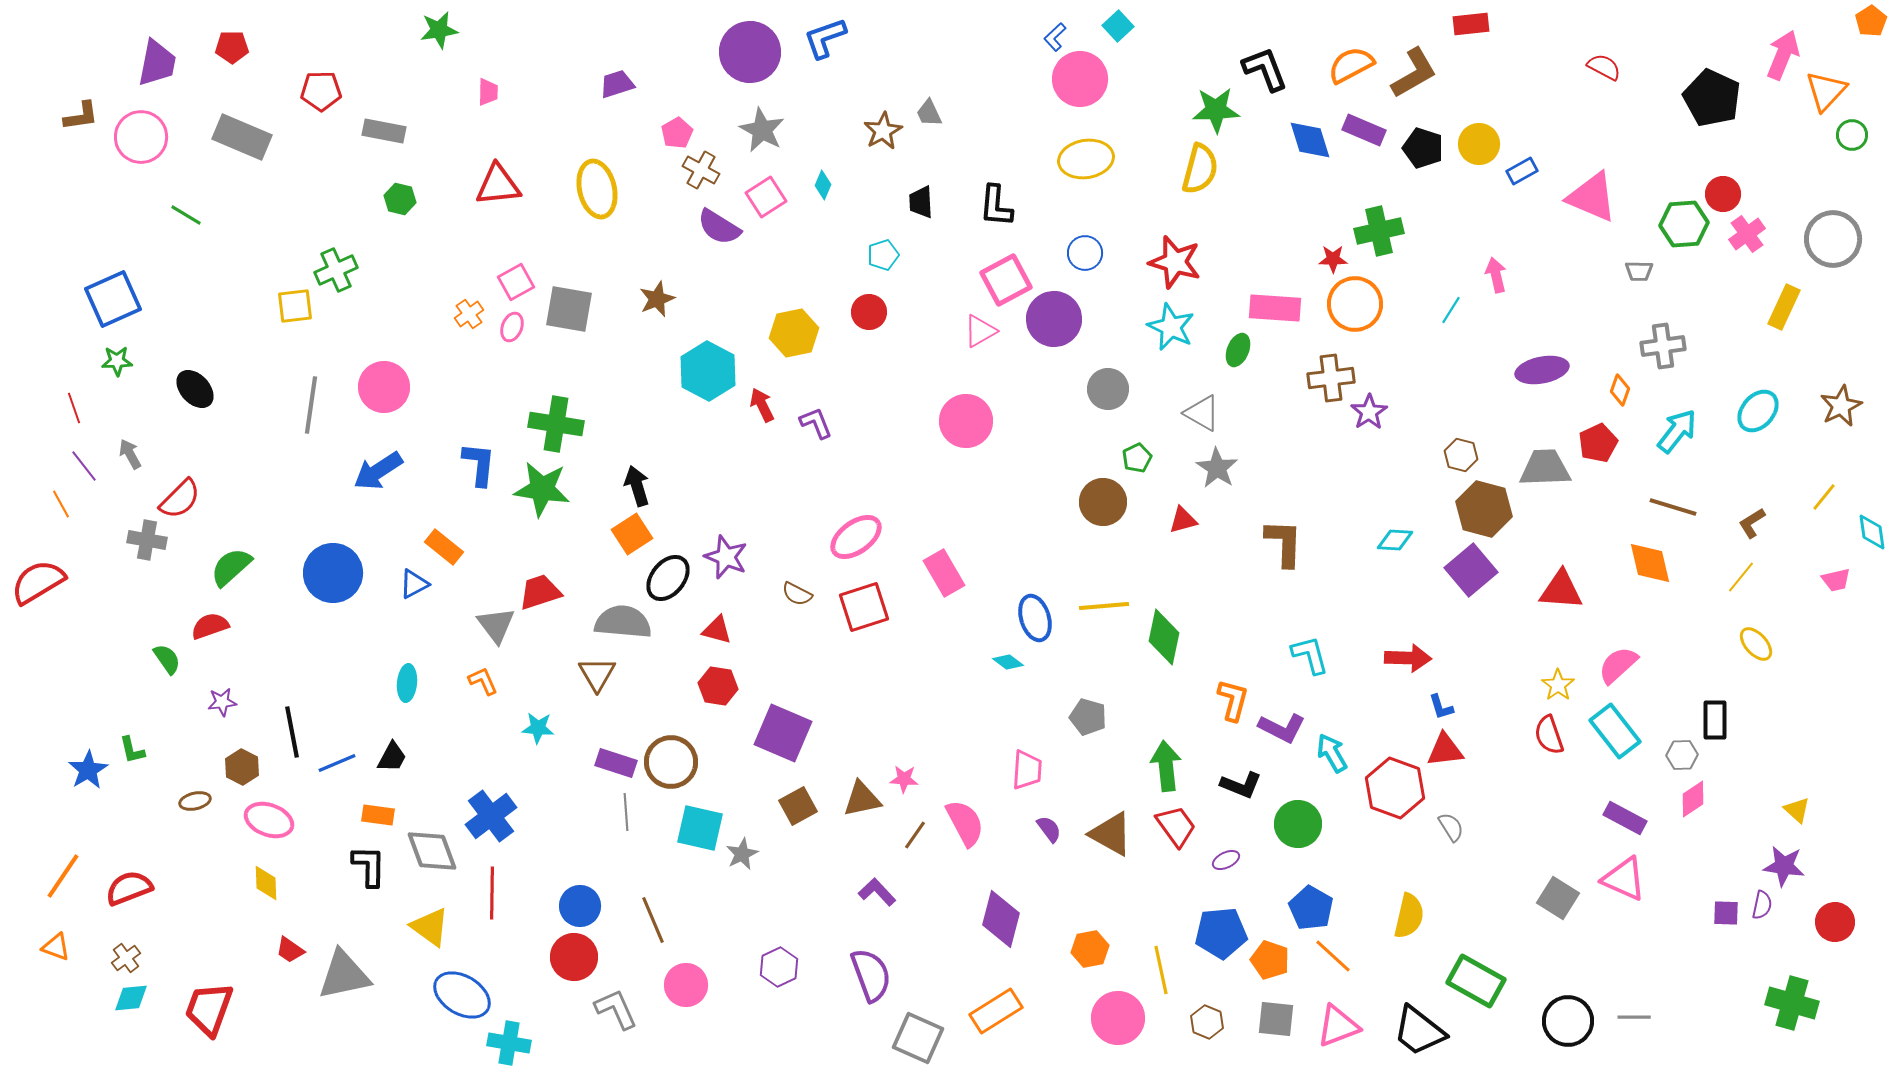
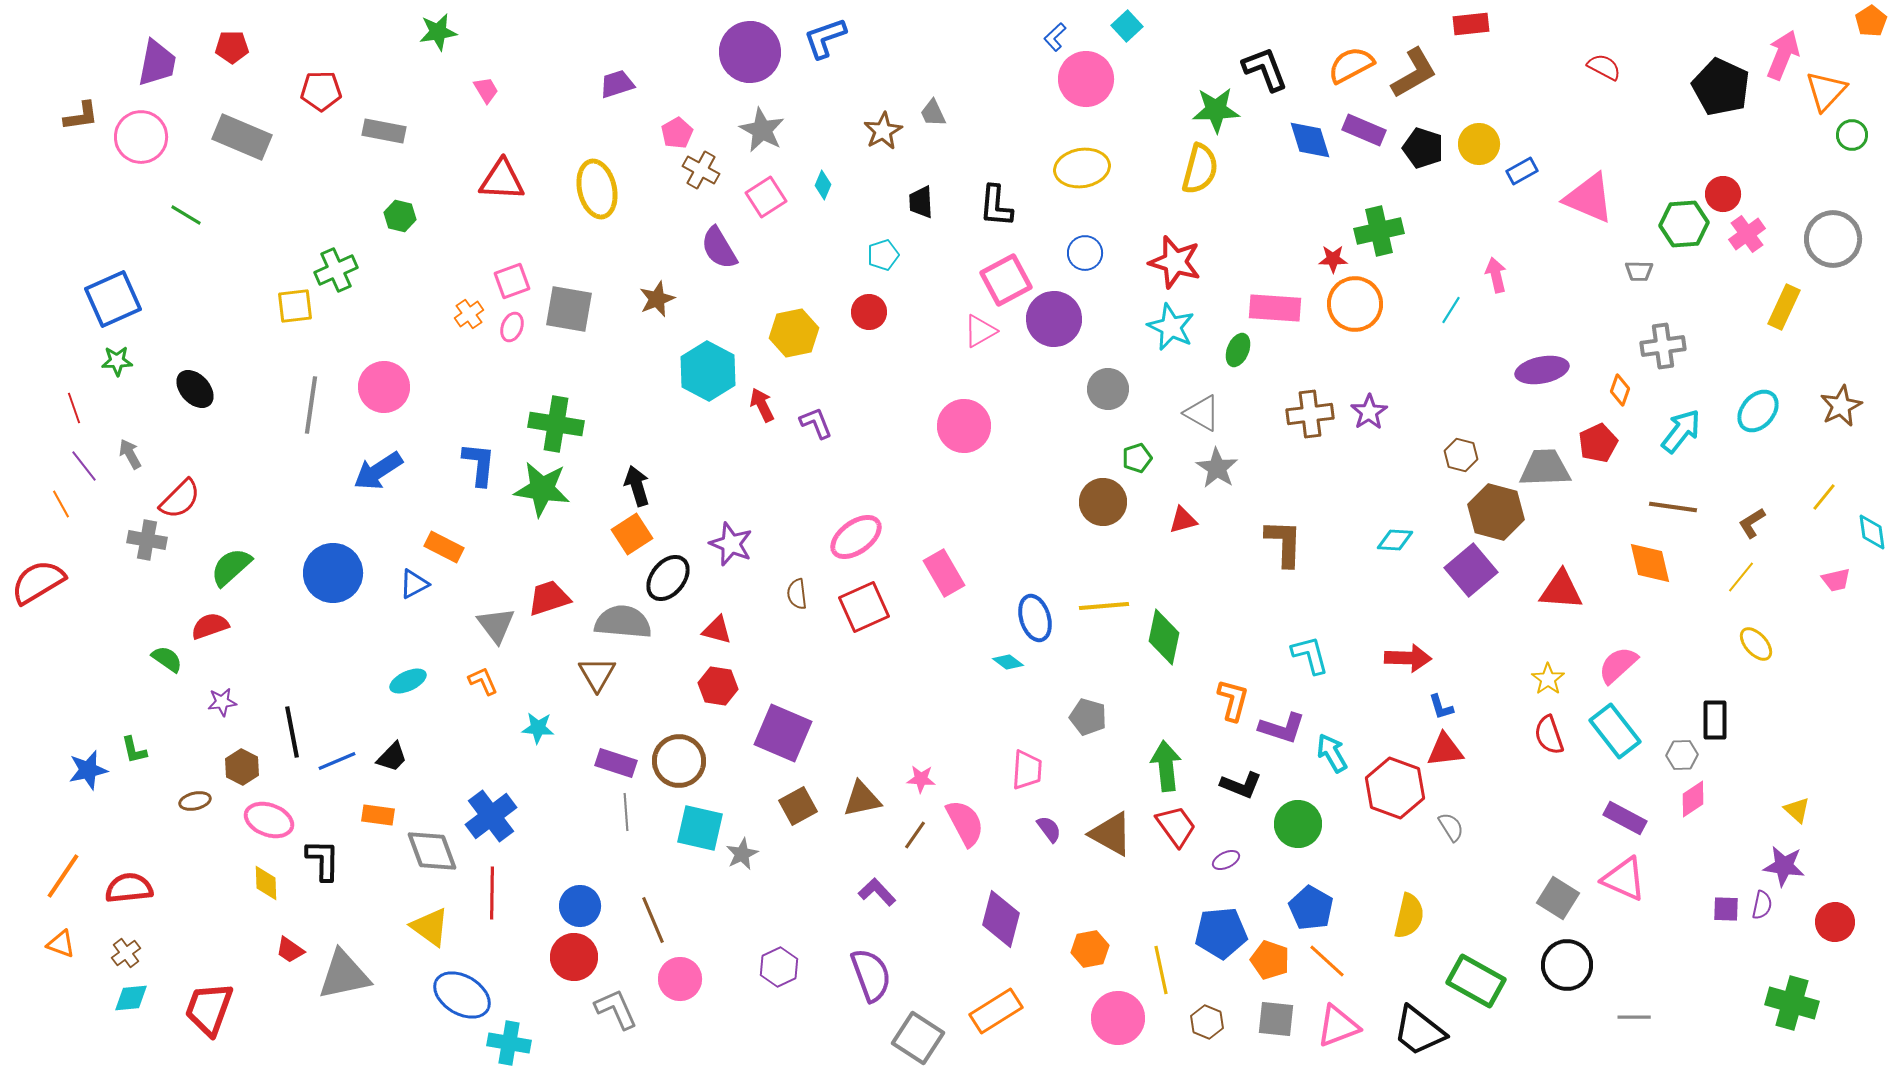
cyan square at (1118, 26): moved 9 px right
green star at (439, 30): moved 1 px left, 2 px down
pink circle at (1080, 79): moved 6 px right
pink trapezoid at (488, 92): moved 2 px left, 2 px up; rotated 32 degrees counterclockwise
black pentagon at (1712, 98): moved 9 px right, 11 px up
gray trapezoid at (929, 113): moved 4 px right
yellow ellipse at (1086, 159): moved 4 px left, 9 px down
red triangle at (498, 185): moved 4 px right, 5 px up; rotated 9 degrees clockwise
pink triangle at (1592, 197): moved 3 px left, 1 px down
green hexagon at (400, 199): moved 17 px down
purple semicircle at (719, 227): moved 21 px down; rotated 27 degrees clockwise
pink square at (516, 282): moved 4 px left, 1 px up; rotated 9 degrees clockwise
brown cross at (1331, 378): moved 21 px left, 36 px down
pink circle at (966, 421): moved 2 px left, 5 px down
cyan arrow at (1677, 431): moved 4 px right
green pentagon at (1137, 458): rotated 8 degrees clockwise
brown line at (1673, 507): rotated 9 degrees counterclockwise
brown hexagon at (1484, 509): moved 12 px right, 3 px down
orange rectangle at (444, 547): rotated 12 degrees counterclockwise
purple star at (726, 557): moved 5 px right, 13 px up
red trapezoid at (540, 592): moved 9 px right, 6 px down
brown semicircle at (797, 594): rotated 56 degrees clockwise
red square at (864, 607): rotated 6 degrees counterclockwise
green semicircle at (167, 659): rotated 20 degrees counterclockwise
cyan ellipse at (407, 683): moved 1 px right, 2 px up; rotated 60 degrees clockwise
yellow star at (1558, 685): moved 10 px left, 6 px up
purple L-shape at (1282, 728): rotated 9 degrees counterclockwise
green L-shape at (132, 750): moved 2 px right
black trapezoid at (392, 757): rotated 16 degrees clockwise
brown circle at (671, 762): moved 8 px right, 1 px up
blue line at (337, 763): moved 2 px up
blue star at (88, 770): rotated 18 degrees clockwise
pink star at (904, 779): moved 17 px right
black L-shape at (369, 866): moved 46 px left, 6 px up
red semicircle at (129, 888): rotated 15 degrees clockwise
purple square at (1726, 913): moved 4 px up
orange triangle at (56, 947): moved 5 px right, 3 px up
orange line at (1333, 956): moved 6 px left, 5 px down
brown cross at (126, 958): moved 5 px up
pink circle at (686, 985): moved 6 px left, 6 px up
black circle at (1568, 1021): moved 1 px left, 56 px up
gray square at (918, 1038): rotated 9 degrees clockwise
